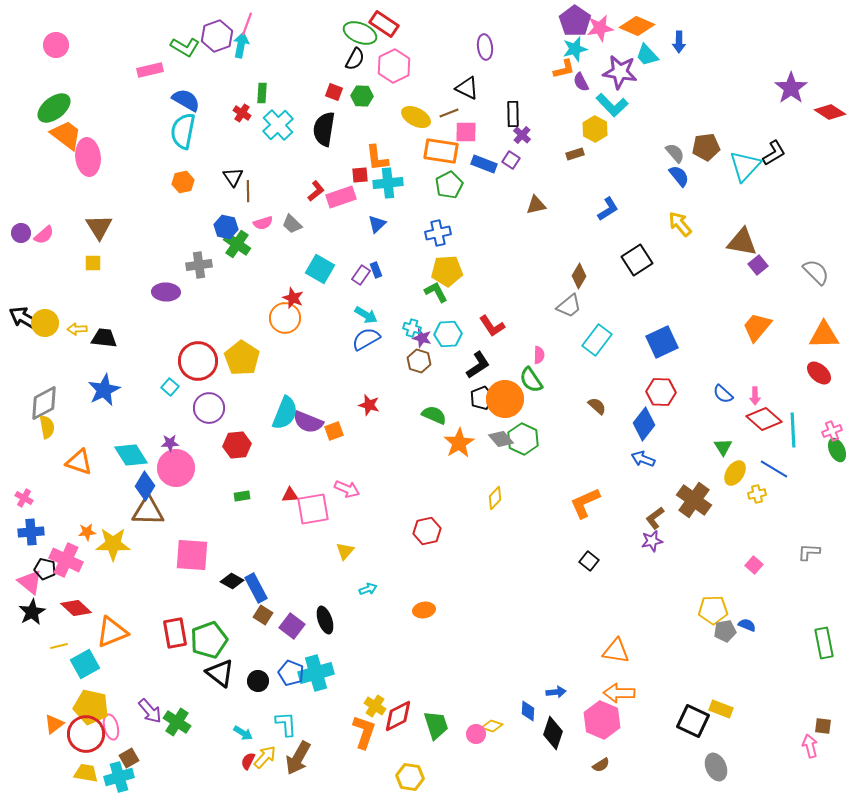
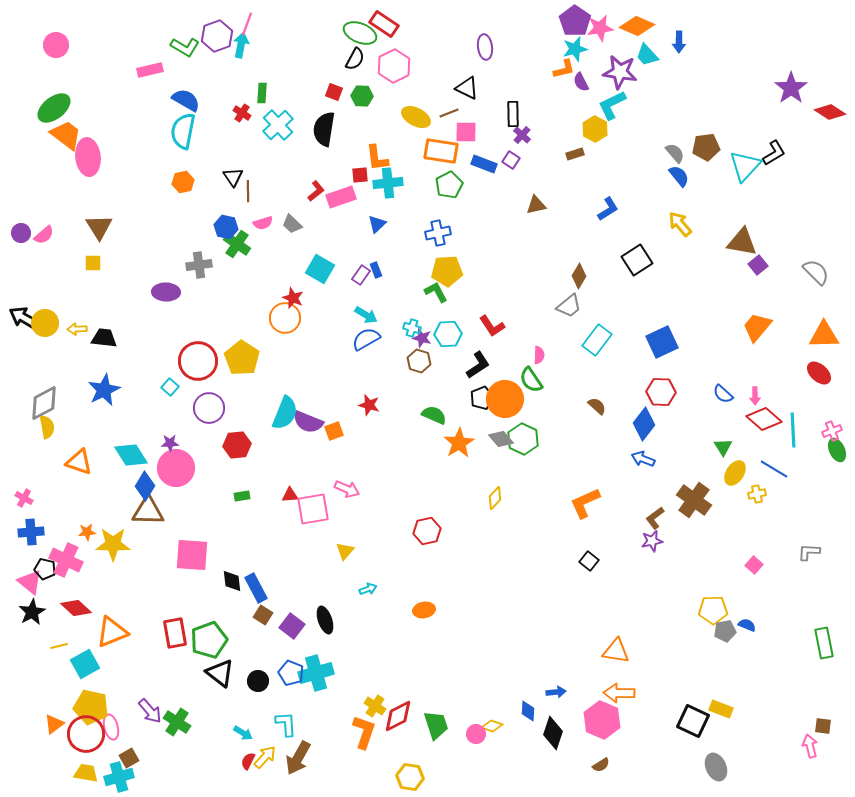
cyan L-shape at (612, 105): rotated 108 degrees clockwise
black diamond at (232, 581): rotated 55 degrees clockwise
